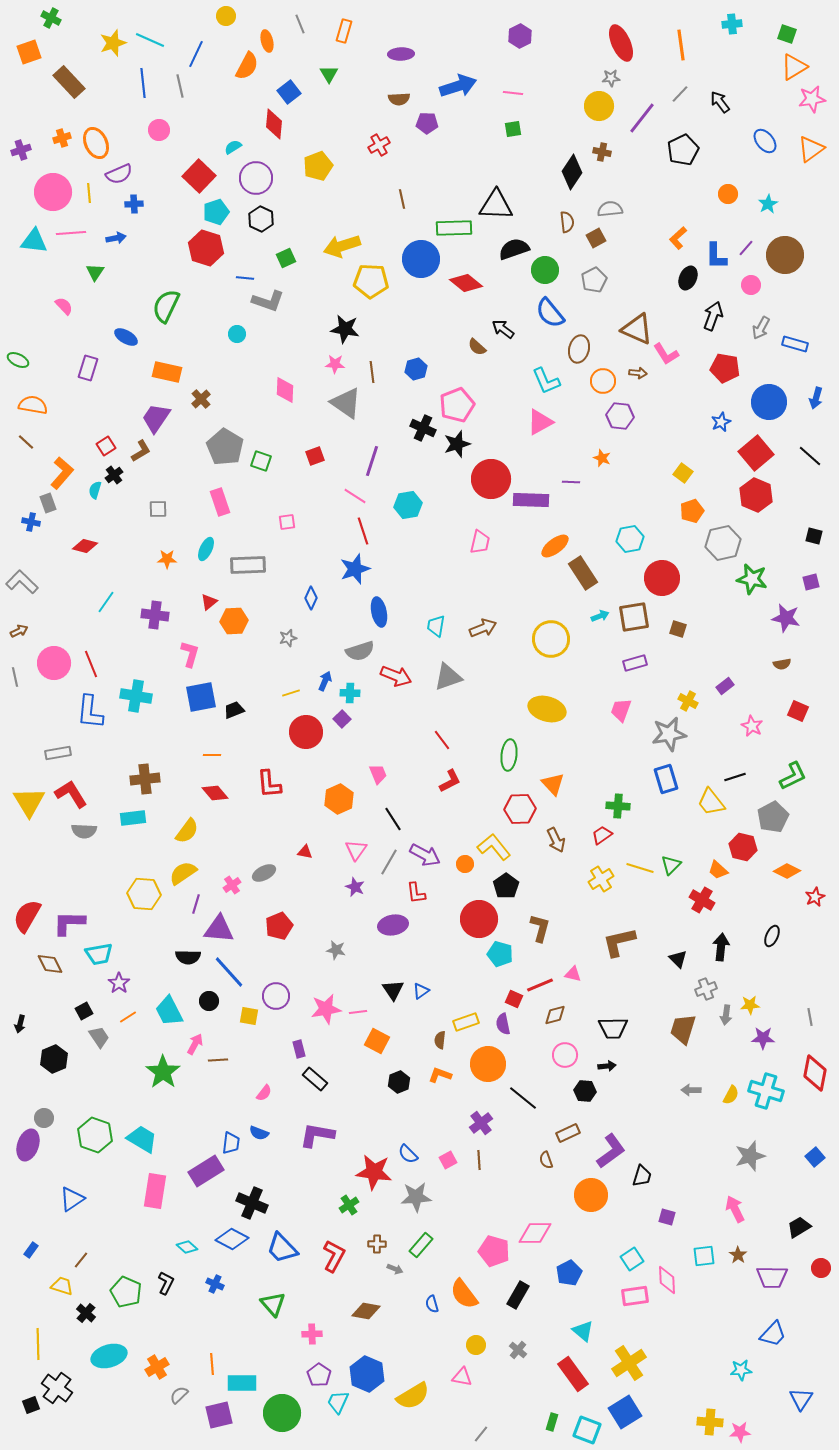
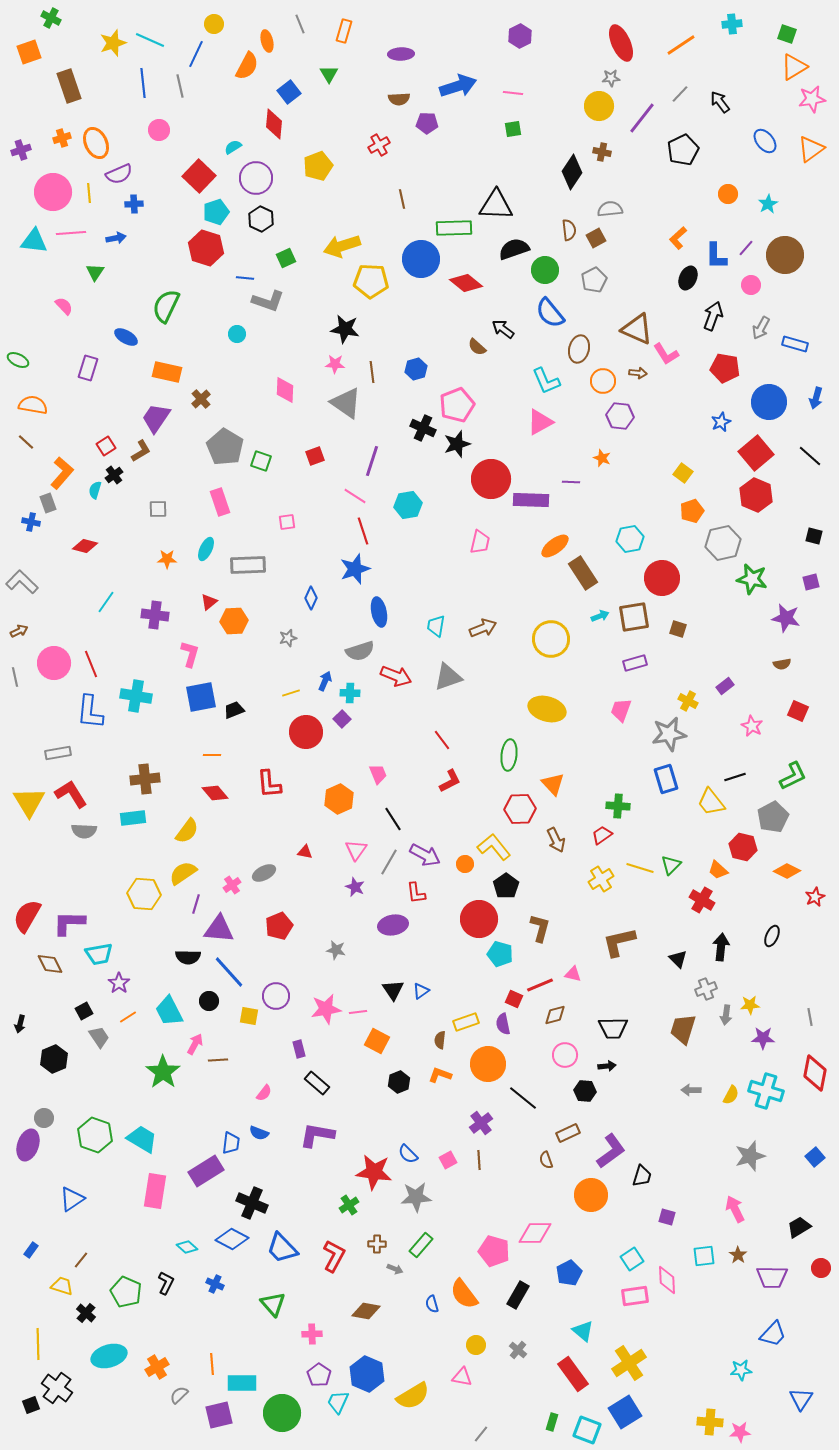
yellow circle at (226, 16): moved 12 px left, 8 px down
orange line at (681, 45): rotated 64 degrees clockwise
brown rectangle at (69, 82): moved 4 px down; rotated 24 degrees clockwise
brown semicircle at (567, 222): moved 2 px right, 8 px down
black rectangle at (315, 1079): moved 2 px right, 4 px down
